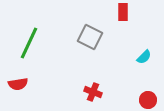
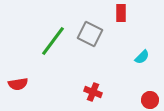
red rectangle: moved 2 px left, 1 px down
gray square: moved 3 px up
green line: moved 24 px right, 2 px up; rotated 12 degrees clockwise
cyan semicircle: moved 2 px left
red circle: moved 2 px right
